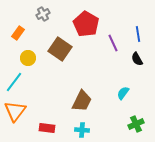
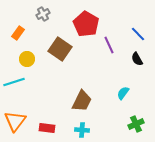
blue line: rotated 35 degrees counterclockwise
purple line: moved 4 px left, 2 px down
yellow circle: moved 1 px left, 1 px down
cyan line: rotated 35 degrees clockwise
orange triangle: moved 10 px down
